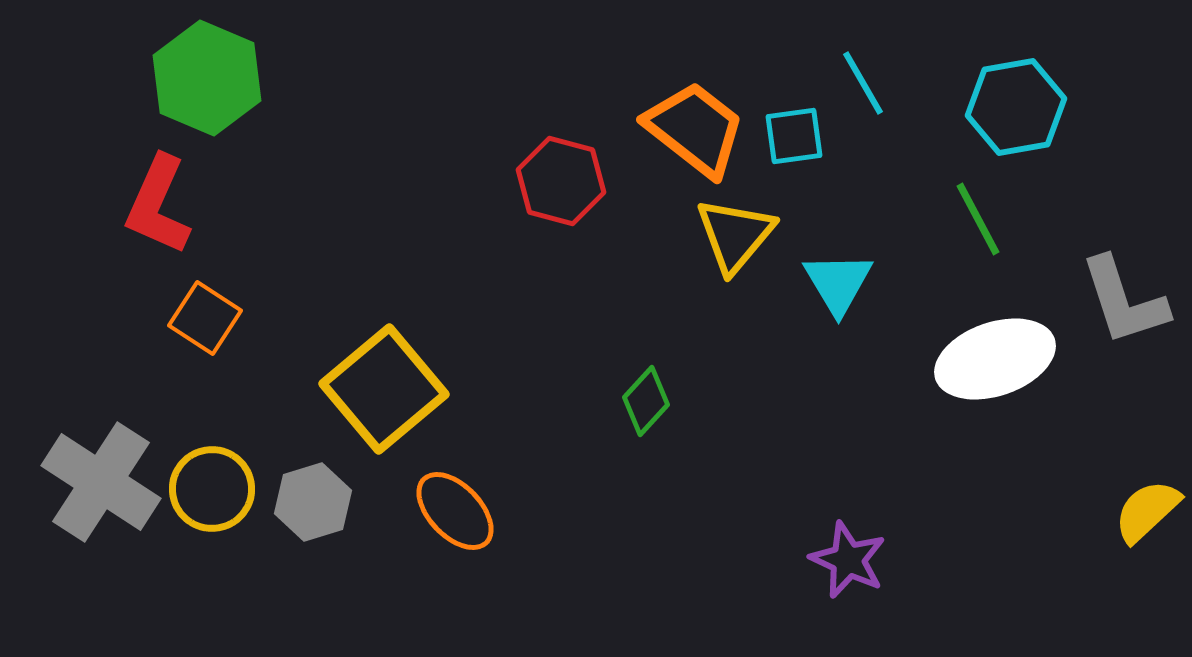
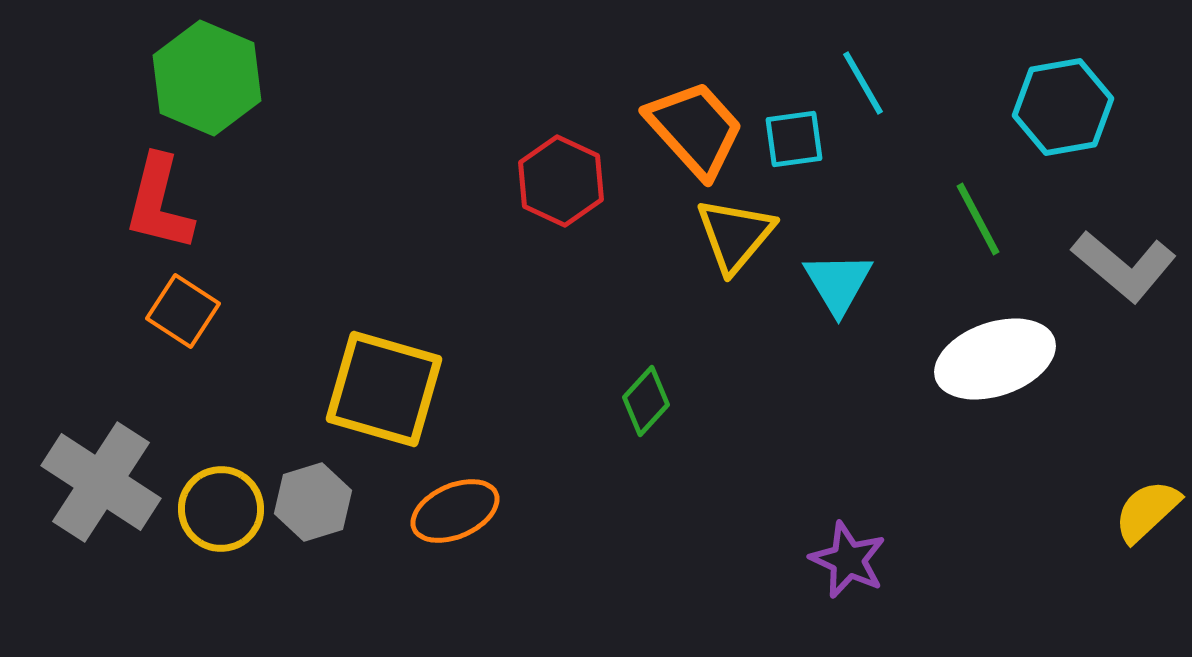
cyan hexagon: moved 47 px right
orange trapezoid: rotated 10 degrees clockwise
cyan square: moved 3 px down
red hexagon: rotated 10 degrees clockwise
red L-shape: moved 1 px right, 2 px up; rotated 10 degrees counterclockwise
gray L-shape: moved 35 px up; rotated 32 degrees counterclockwise
orange square: moved 22 px left, 7 px up
yellow square: rotated 34 degrees counterclockwise
yellow circle: moved 9 px right, 20 px down
orange ellipse: rotated 70 degrees counterclockwise
